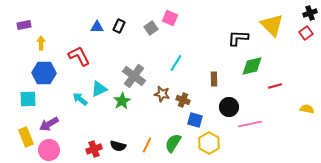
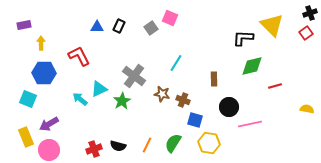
black L-shape: moved 5 px right
cyan square: rotated 24 degrees clockwise
yellow hexagon: rotated 20 degrees counterclockwise
